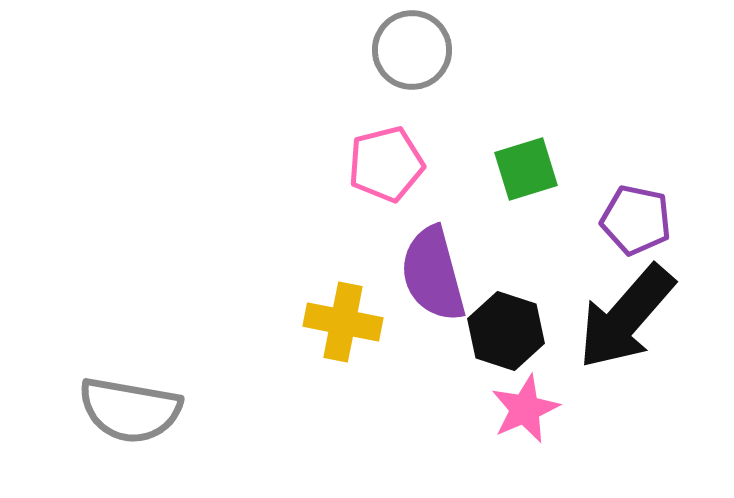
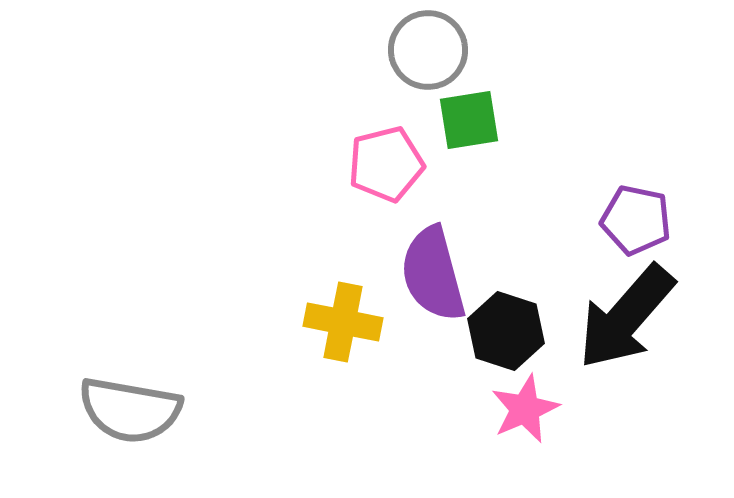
gray circle: moved 16 px right
green square: moved 57 px left, 49 px up; rotated 8 degrees clockwise
